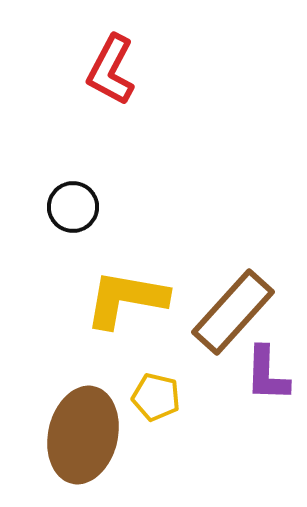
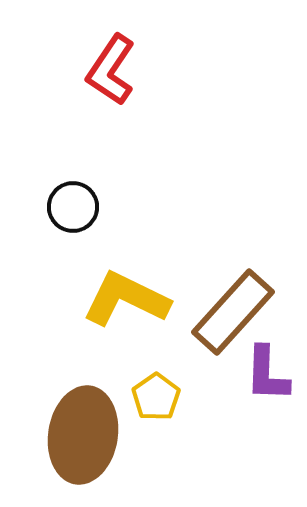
red L-shape: rotated 6 degrees clockwise
yellow L-shape: rotated 16 degrees clockwise
yellow pentagon: rotated 24 degrees clockwise
brown ellipse: rotated 4 degrees counterclockwise
